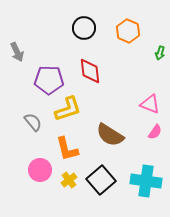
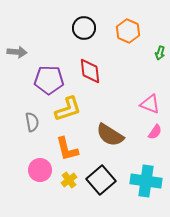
gray arrow: rotated 60 degrees counterclockwise
gray semicircle: moved 1 px left; rotated 30 degrees clockwise
